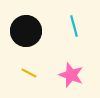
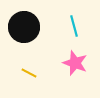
black circle: moved 2 px left, 4 px up
pink star: moved 4 px right, 12 px up
